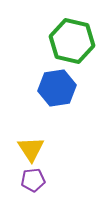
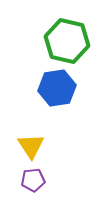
green hexagon: moved 5 px left
yellow triangle: moved 3 px up
